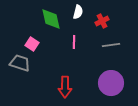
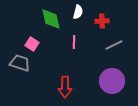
red cross: rotated 24 degrees clockwise
gray line: moved 3 px right; rotated 18 degrees counterclockwise
purple circle: moved 1 px right, 2 px up
